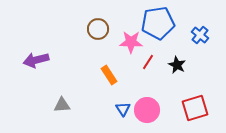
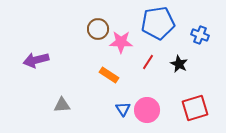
blue cross: rotated 18 degrees counterclockwise
pink star: moved 10 px left
black star: moved 2 px right, 1 px up
orange rectangle: rotated 24 degrees counterclockwise
